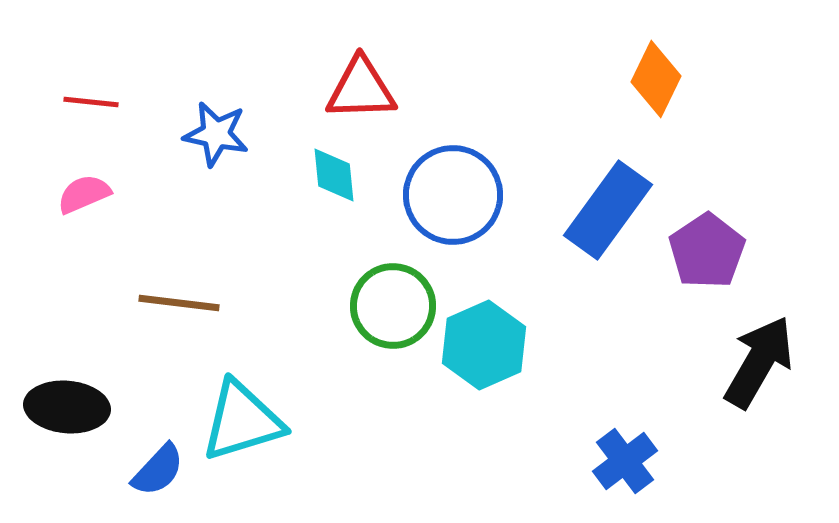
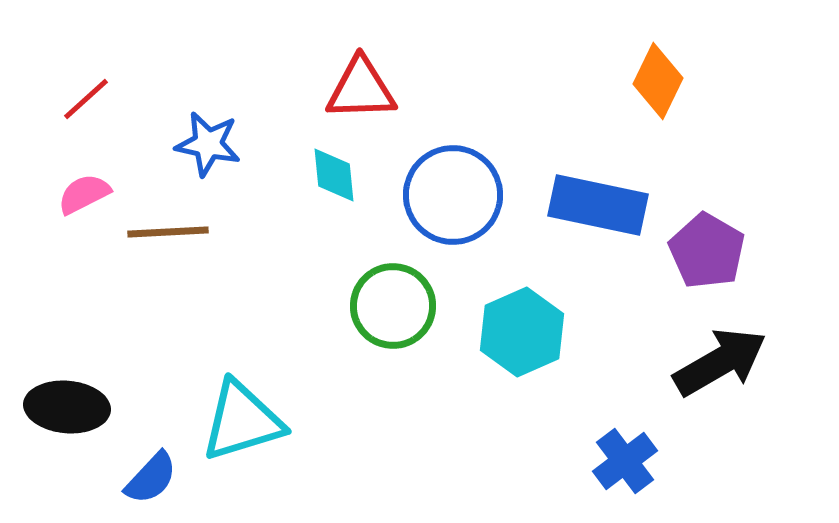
orange diamond: moved 2 px right, 2 px down
red line: moved 5 px left, 3 px up; rotated 48 degrees counterclockwise
blue star: moved 8 px left, 10 px down
pink semicircle: rotated 4 degrees counterclockwise
blue rectangle: moved 10 px left, 5 px up; rotated 66 degrees clockwise
purple pentagon: rotated 8 degrees counterclockwise
brown line: moved 11 px left, 71 px up; rotated 10 degrees counterclockwise
cyan hexagon: moved 38 px right, 13 px up
black arrow: moved 39 px left; rotated 30 degrees clockwise
blue semicircle: moved 7 px left, 8 px down
